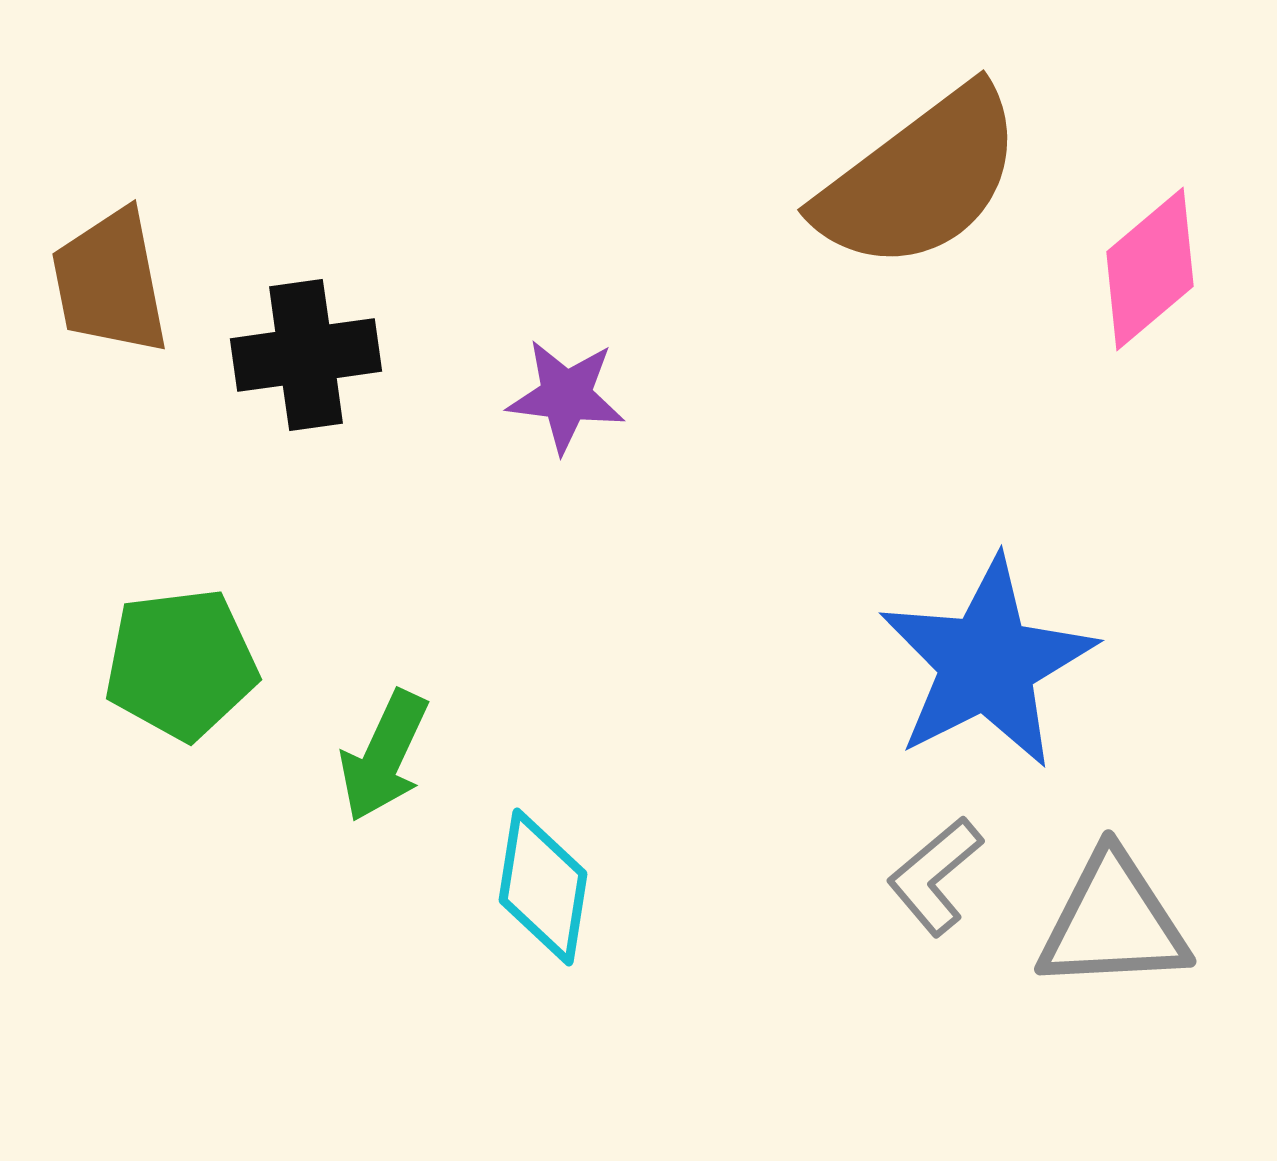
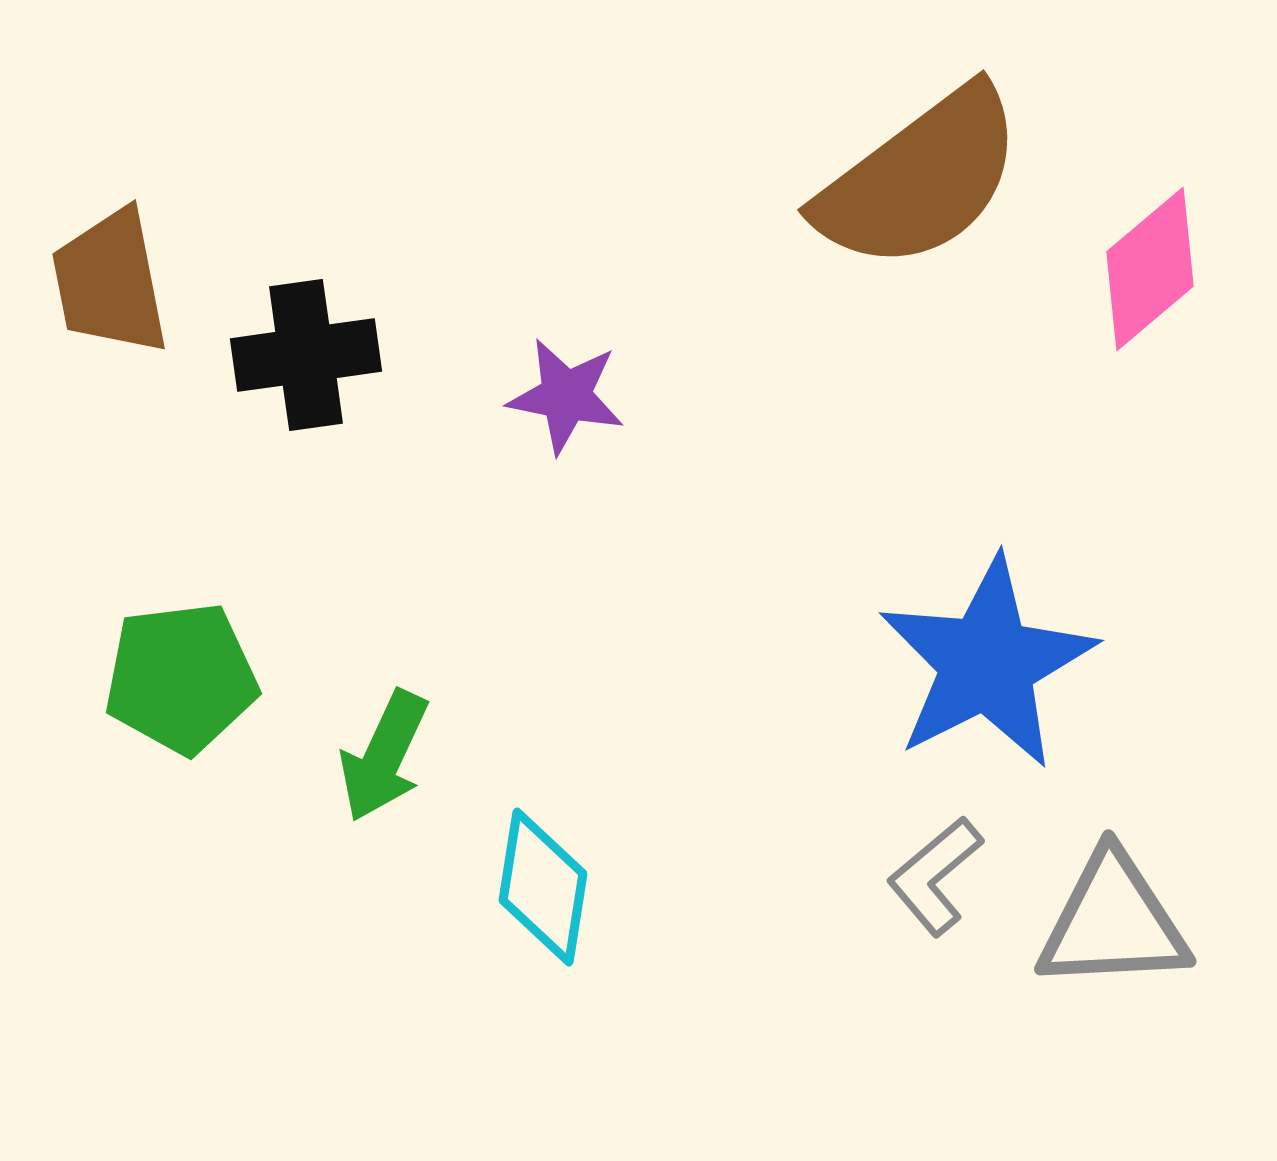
purple star: rotated 4 degrees clockwise
green pentagon: moved 14 px down
